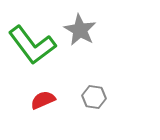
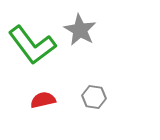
red semicircle: rotated 10 degrees clockwise
